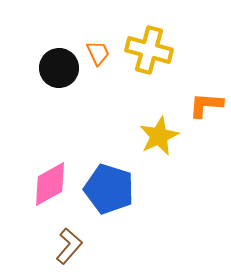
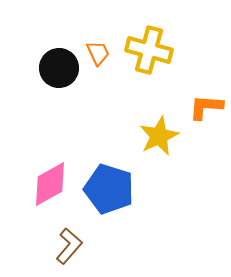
orange L-shape: moved 2 px down
